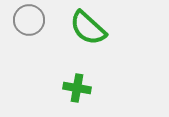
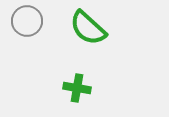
gray circle: moved 2 px left, 1 px down
